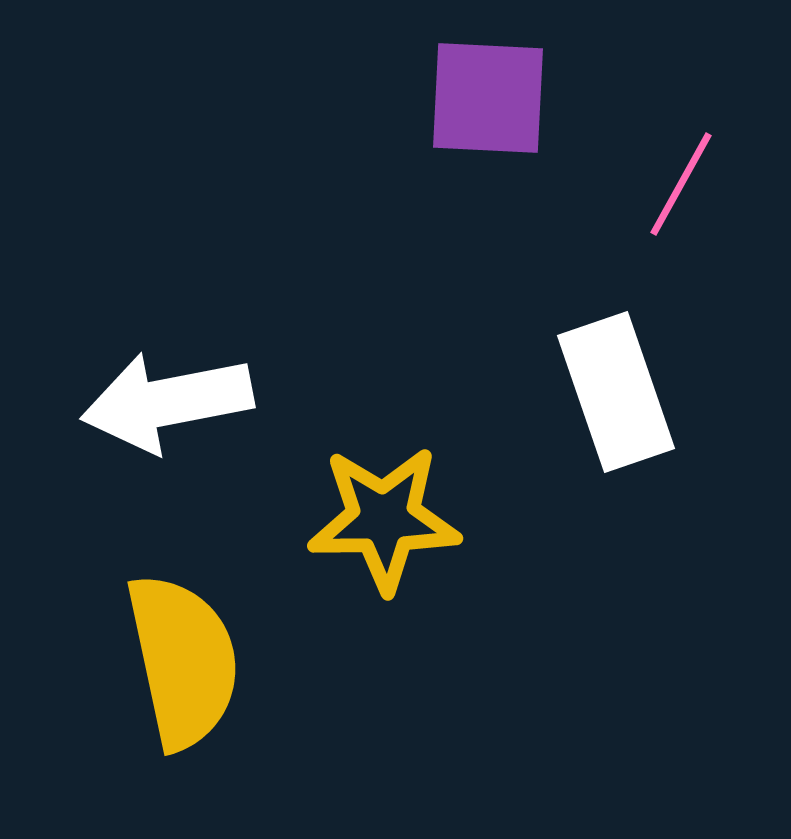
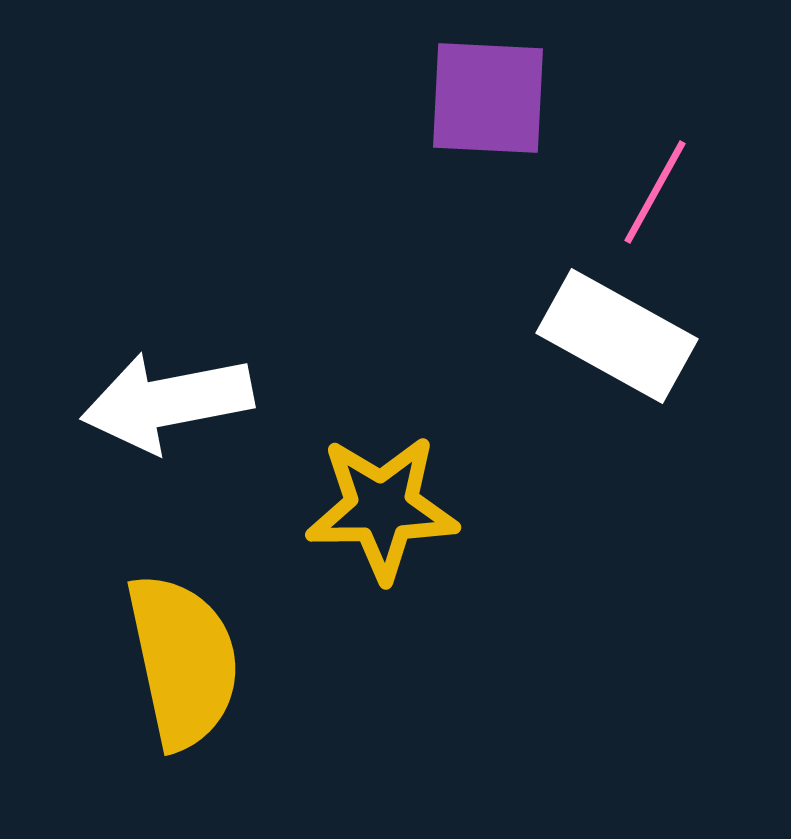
pink line: moved 26 px left, 8 px down
white rectangle: moved 1 px right, 56 px up; rotated 42 degrees counterclockwise
yellow star: moved 2 px left, 11 px up
